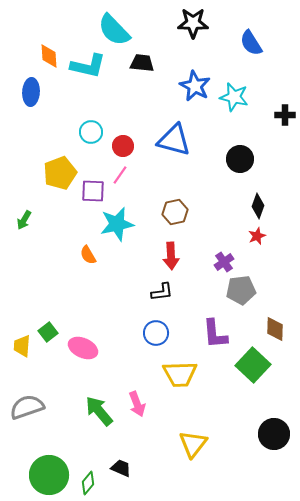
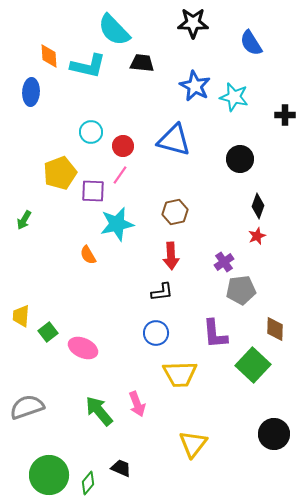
yellow trapezoid at (22, 346): moved 1 px left, 30 px up
